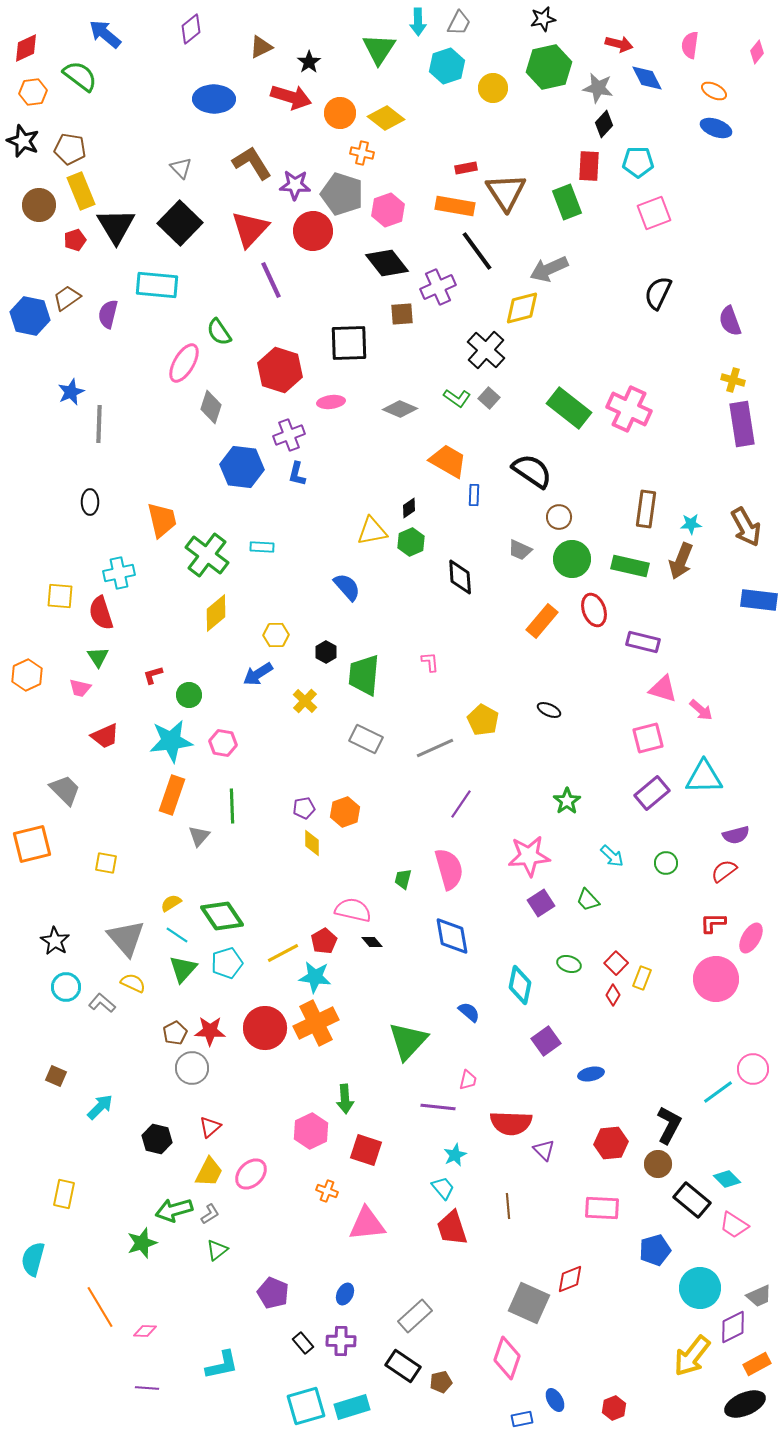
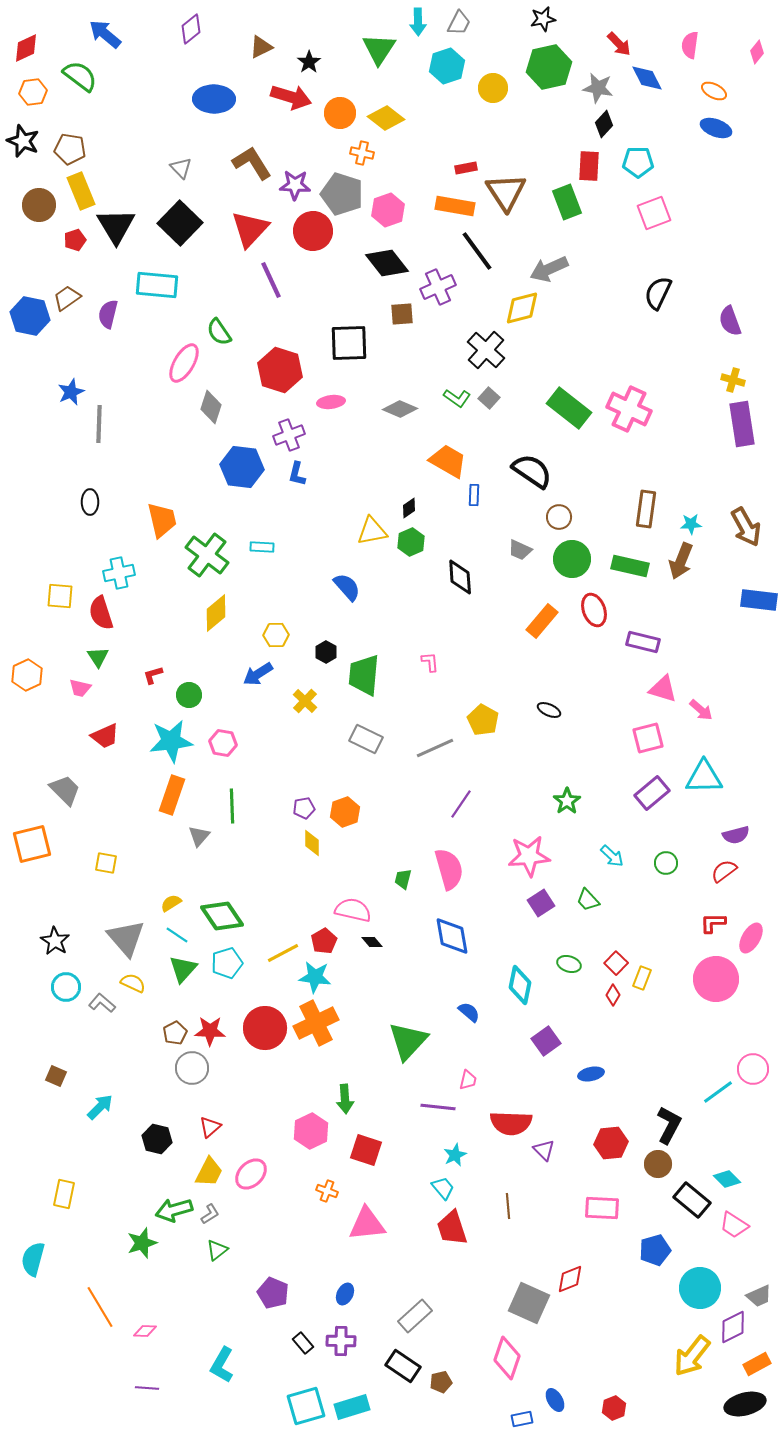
red arrow at (619, 44): rotated 32 degrees clockwise
cyan L-shape at (222, 1365): rotated 132 degrees clockwise
black ellipse at (745, 1404): rotated 9 degrees clockwise
